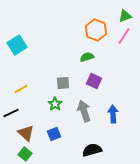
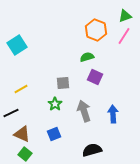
purple square: moved 1 px right, 4 px up
brown triangle: moved 4 px left, 1 px down; rotated 18 degrees counterclockwise
